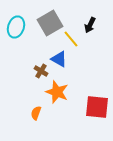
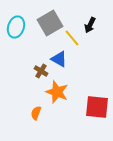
yellow line: moved 1 px right, 1 px up
